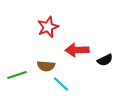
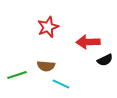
red arrow: moved 11 px right, 8 px up
cyan line: rotated 18 degrees counterclockwise
